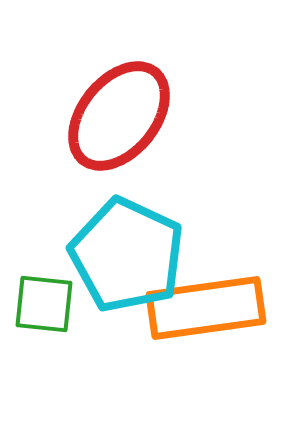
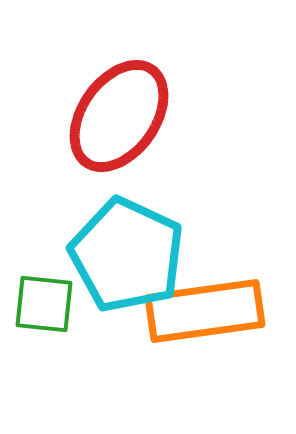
red ellipse: rotated 4 degrees counterclockwise
orange rectangle: moved 1 px left, 3 px down
